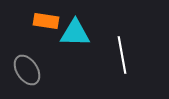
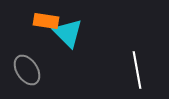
cyan triangle: moved 7 px left; rotated 44 degrees clockwise
white line: moved 15 px right, 15 px down
